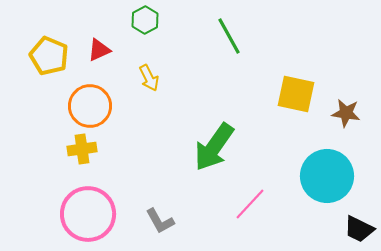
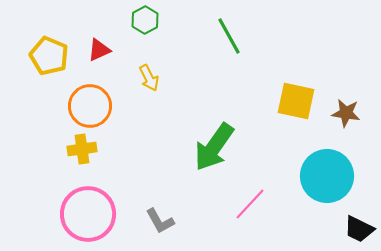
yellow square: moved 7 px down
